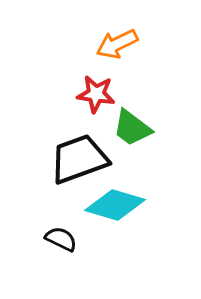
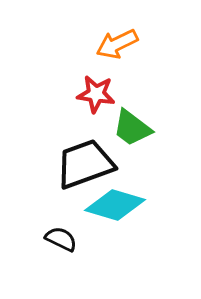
black trapezoid: moved 6 px right, 5 px down
